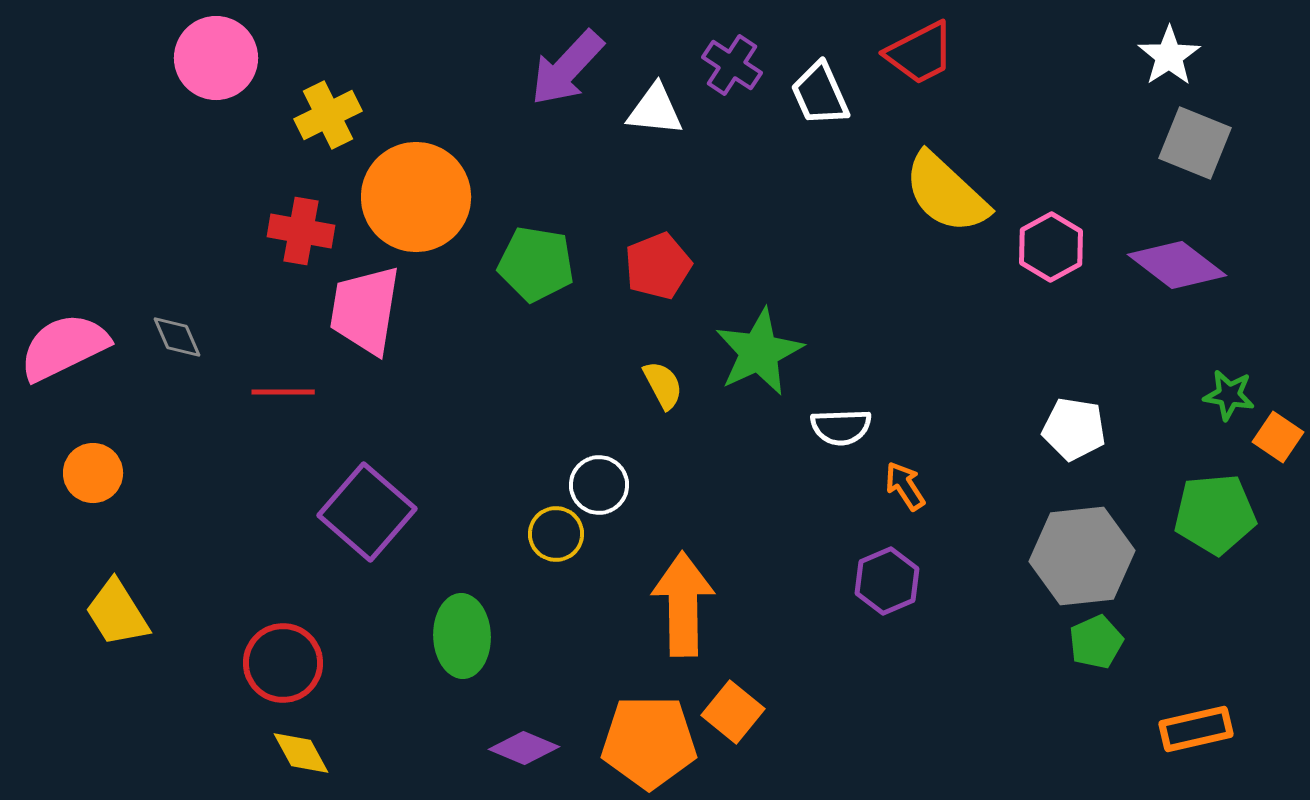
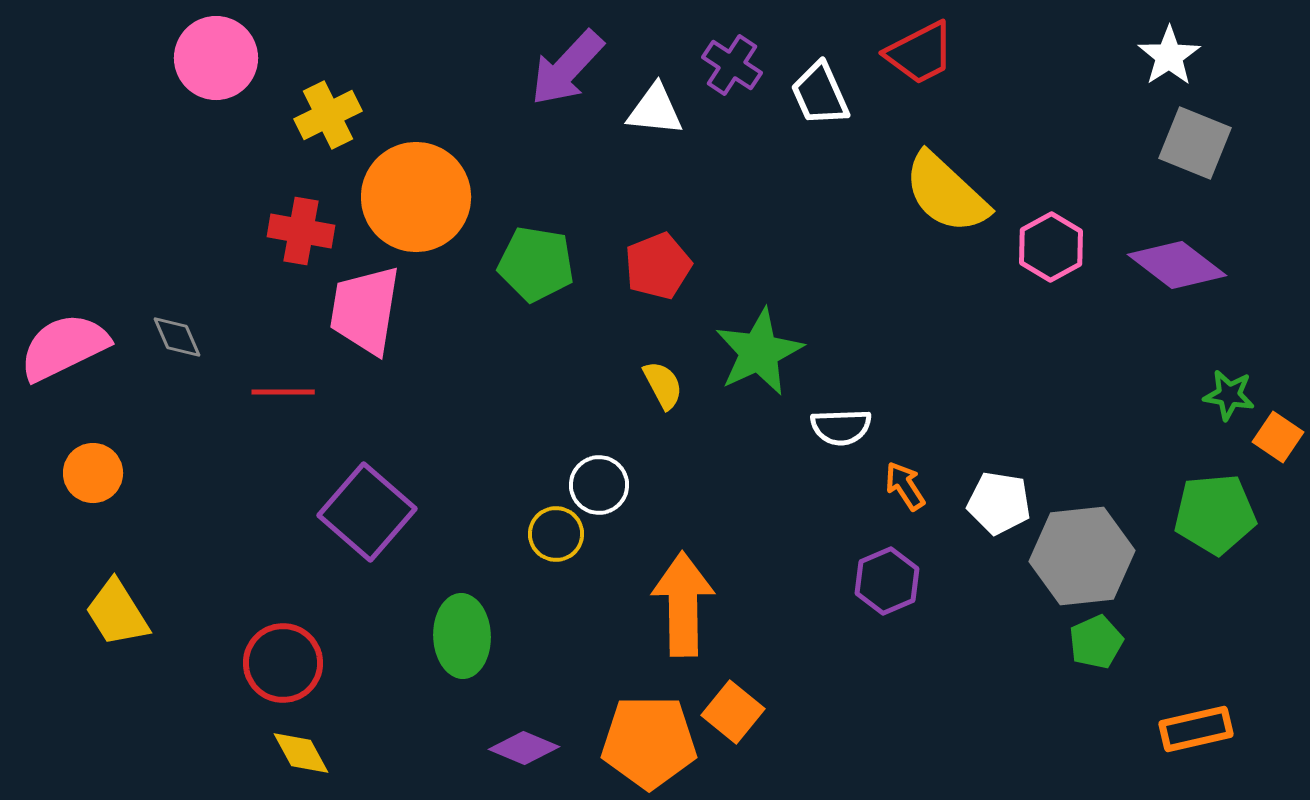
white pentagon at (1074, 429): moved 75 px left, 74 px down
